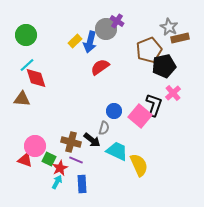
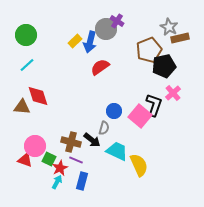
red diamond: moved 2 px right, 18 px down
brown triangle: moved 8 px down
blue rectangle: moved 3 px up; rotated 18 degrees clockwise
